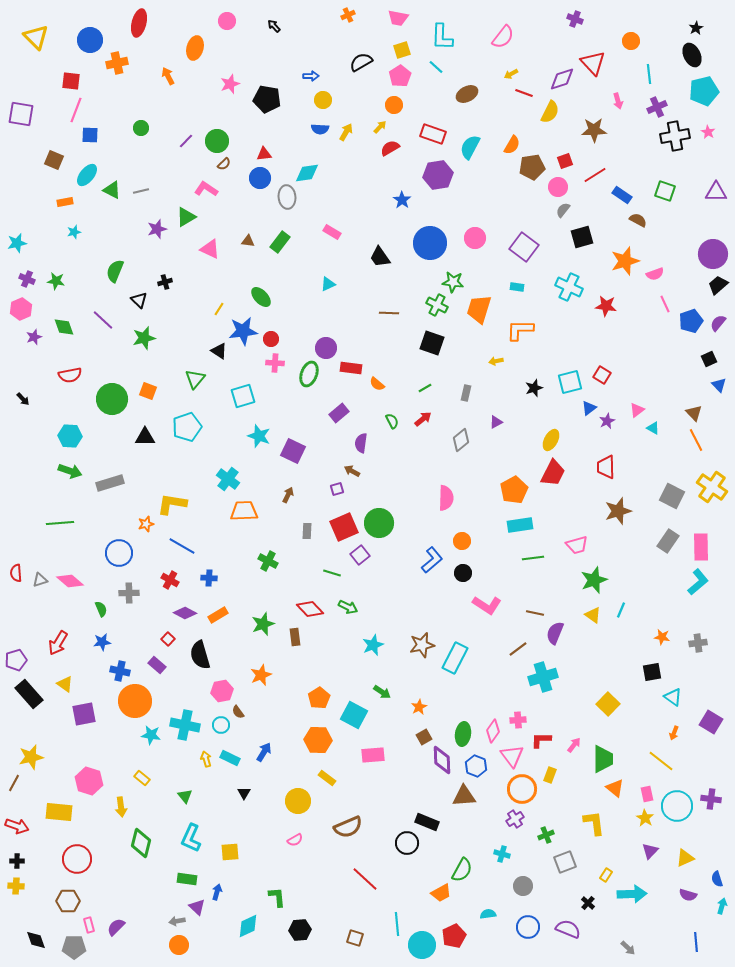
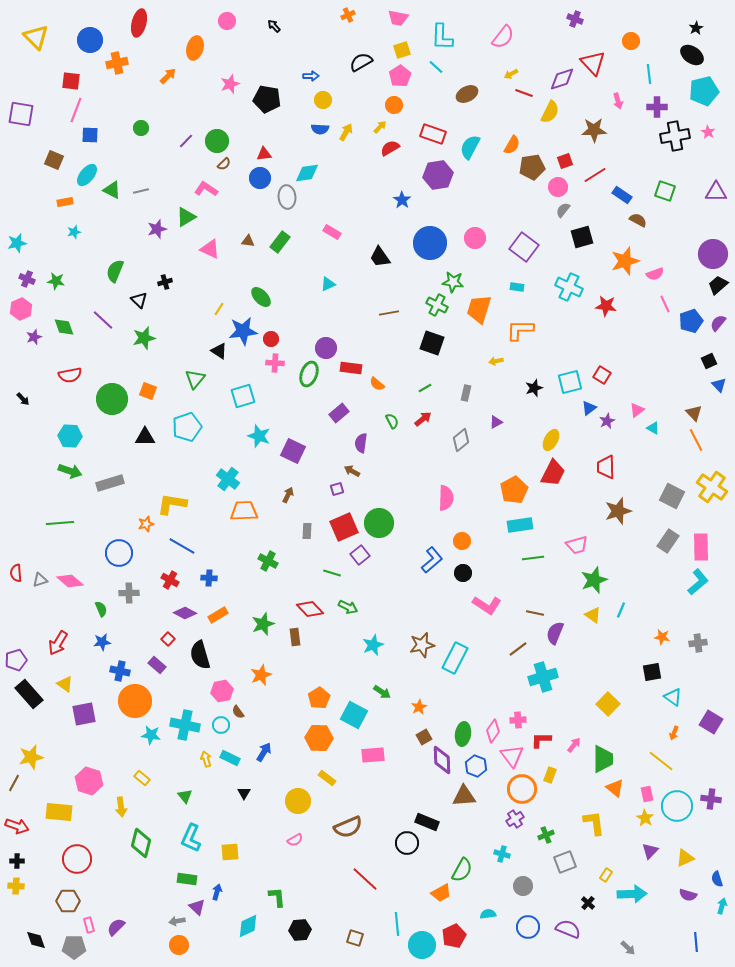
black ellipse at (692, 55): rotated 30 degrees counterclockwise
orange arrow at (168, 76): rotated 72 degrees clockwise
purple cross at (657, 107): rotated 24 degrees clockwise
brown line at (389, 313): rotated 12 degrees counterclockwise
black square at (709, 359): moved 2 px down
orange hexagon at (318, 740): moved 1 px right, 2 px up
